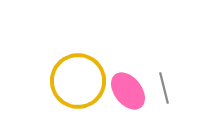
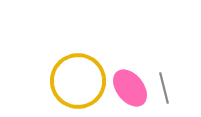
pink ellipse: moved 2 px right, 3 px up
